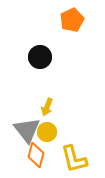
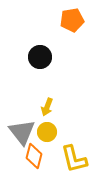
orange pentagon: rotated 15 degrees clockwise
gray triangle: moved 5 px left, 2 px down
orange diamond: moved 2 px left, 1 px down
